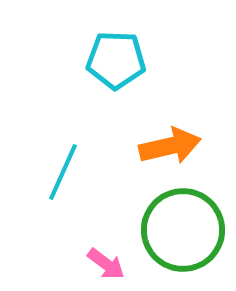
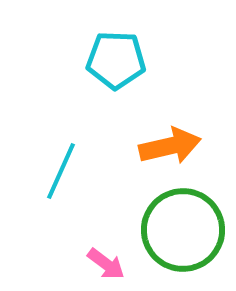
cyan line: moved 2 px left, 1 px up
